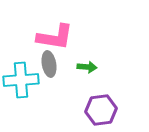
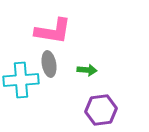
pink L-shape: moved 2 px left, 6 px up
green arrow: moved 3 px down
